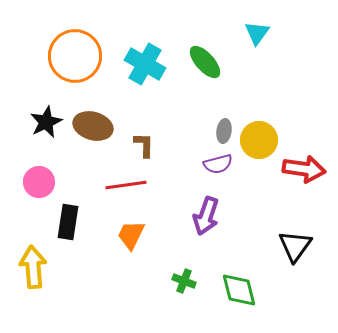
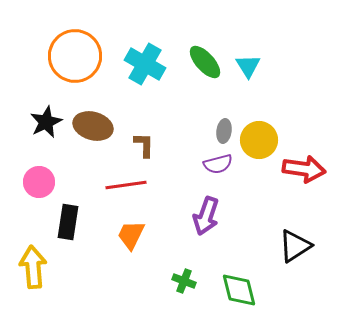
cyan triangle: moved 9 px left, 33 px down; rotated 8 degrees counterclockwise
black triangle: rotated 21 degrees clockwise
